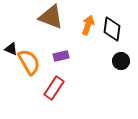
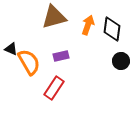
brown triangle: moved 3 px right; rotated 36 degrees counterclockwise
